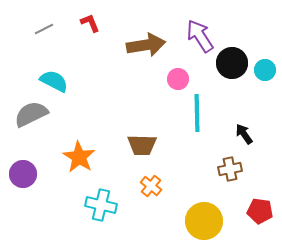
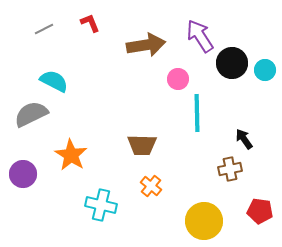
black arrow: moved 5 px down
orange star: moved 8 px left, 2 px up
